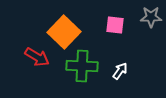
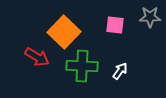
gray star: moved 1 px left
